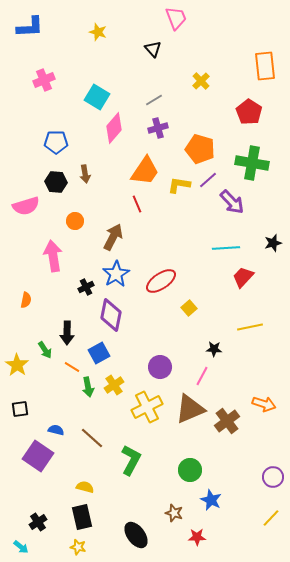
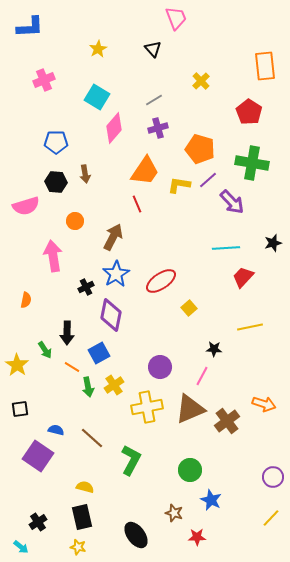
yellow star at (98, 32): moved 17 px down; rotated 24 degrees clockwise
yellow cross at (147, 407): rotated 16 degrees clockwise
